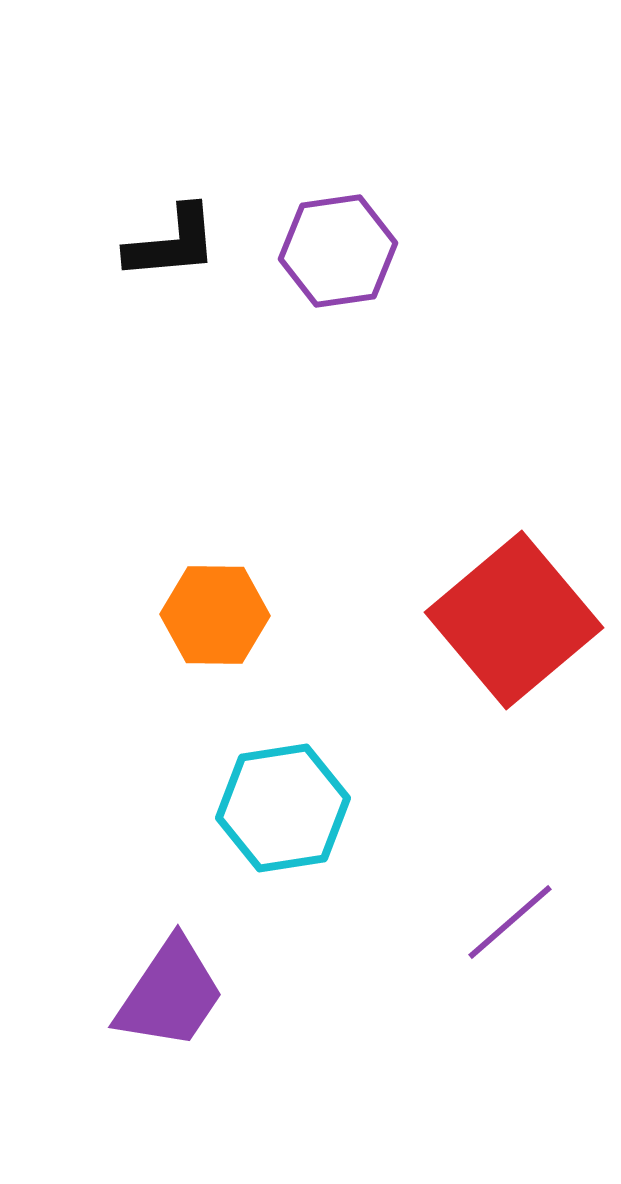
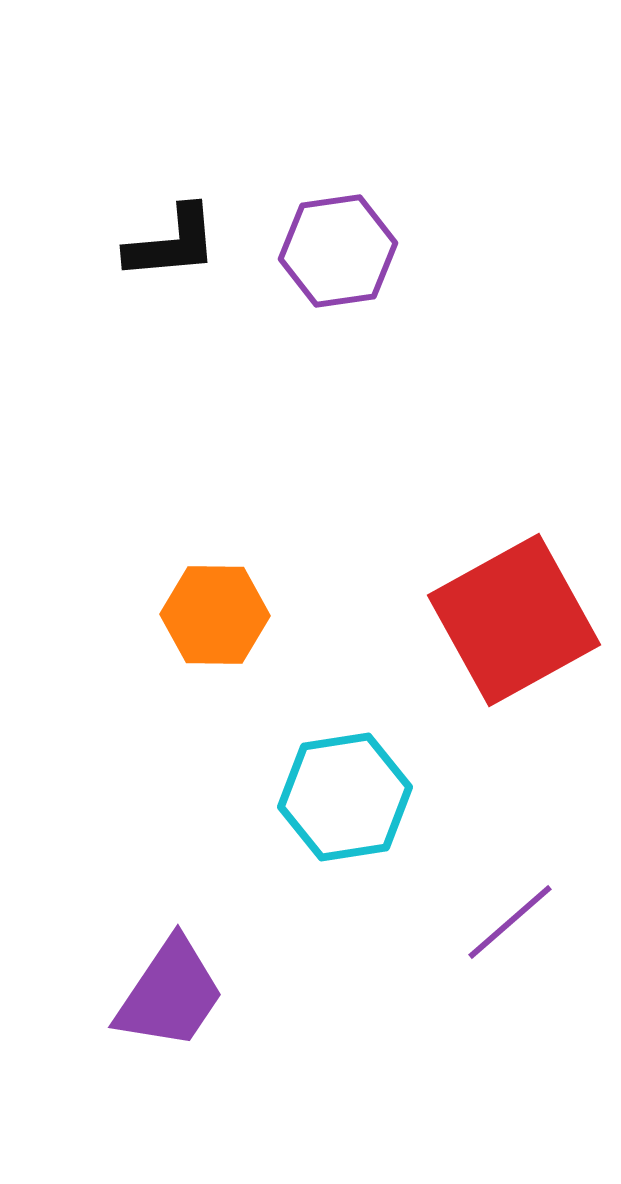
red square: rotated 11 degrees clockwise
cyan hexagon: moved 62 px right, 11 px up
